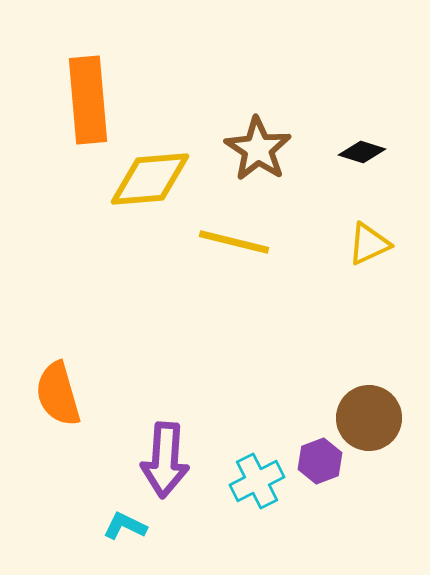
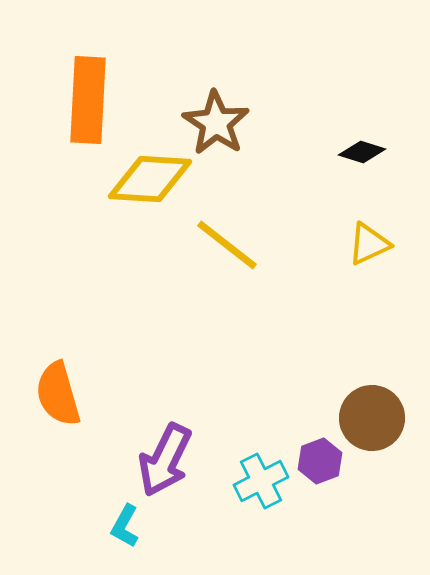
orange rectangle: rotated 8 degrees clockwise
brown star: moved 42 px left, 26 px up
yellow diamond: rotated 8 degrees clockwise
yellow line: moved 7 px left, 3 px down; rotated 24 degrees clockwise
brown circle: moved 3 px right
purple arrow: rotated 22 degrees clockwise
cyan cross: moved 4 px right
cyan L-shape: rotated 87 degrees counterclockwise
